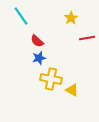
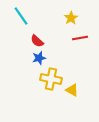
red line: moved 7 px left
